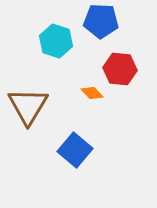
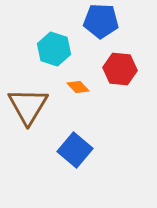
cyan hexagon: moved 2 px left, 8 px down
orange diamond: moved 14 px left, 6 px up
